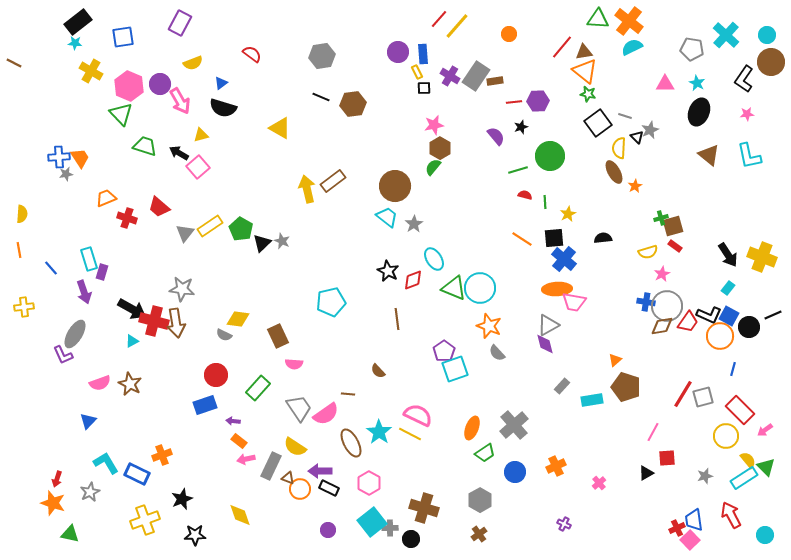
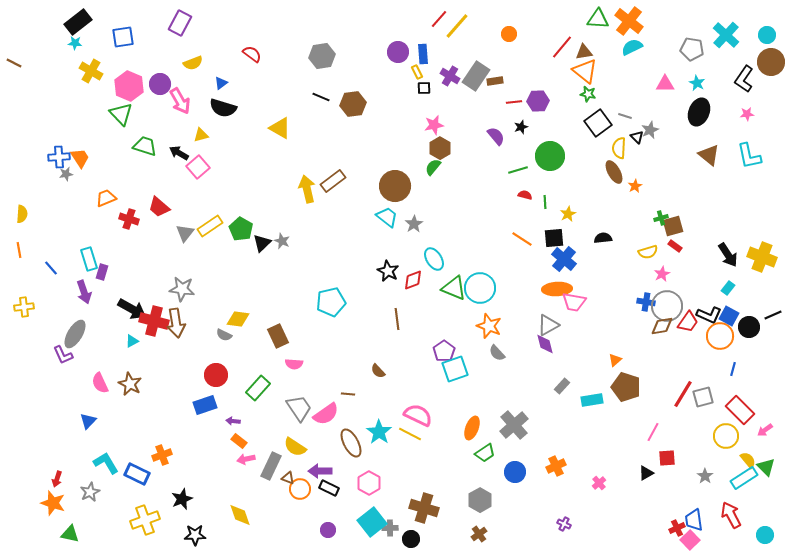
red cross at (127, 218): moved 2 px right, 1 px down
pink semicircle at (100, 383): rotated 85 degrees clockwise
gray star at (705, 476): rotated 21 degrees counterclockwise
